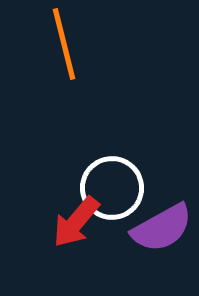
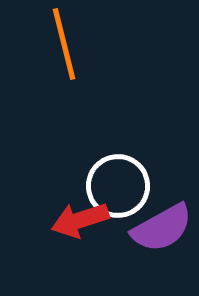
white circle: moved 6 px right, 2 px up
red arrow: moved 4 px right, 2 px up; rotated 32 degrees clockwise
